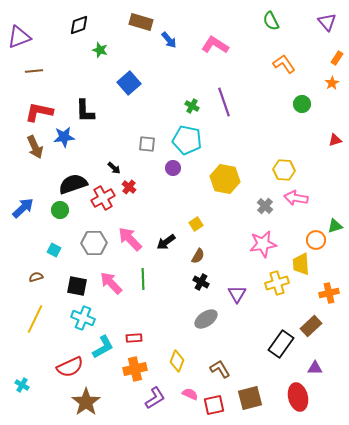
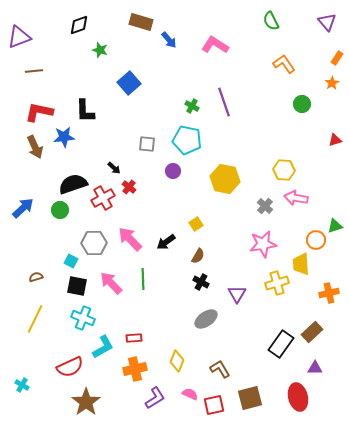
purple circle at (173, 168): moved 3 px down
cyan square at (54, 250): moved 17 px right, 11 px down
brown rectangle at (311, 326): moved 1 px right, 6 px down
